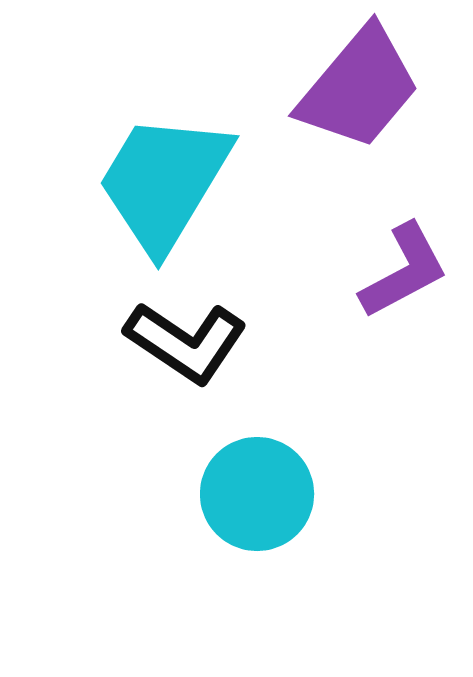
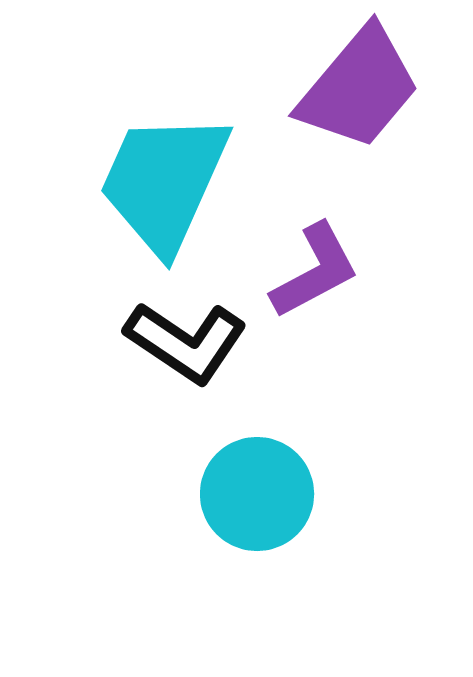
cyan trapezoid: rotated 7 degrees counterclockwise
purple L-shape: moved 89 px left
